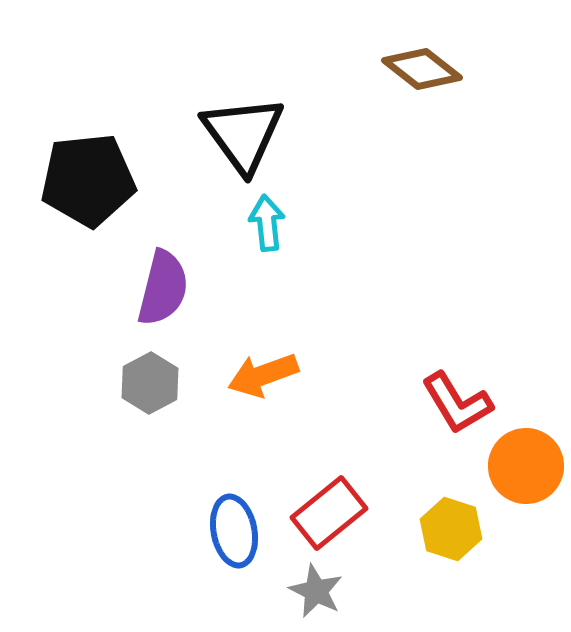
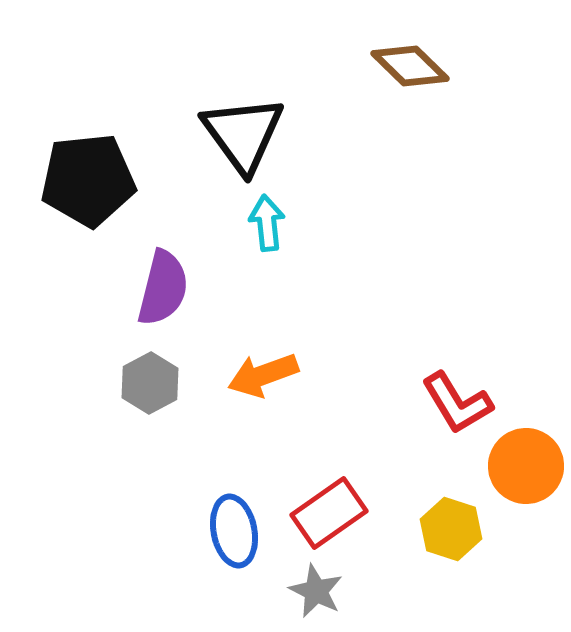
brown diamond: moved 12 px left, 3 px up; rotated 6 degrees clockwise
red rectangle: rotated 4 degrees clockwise
